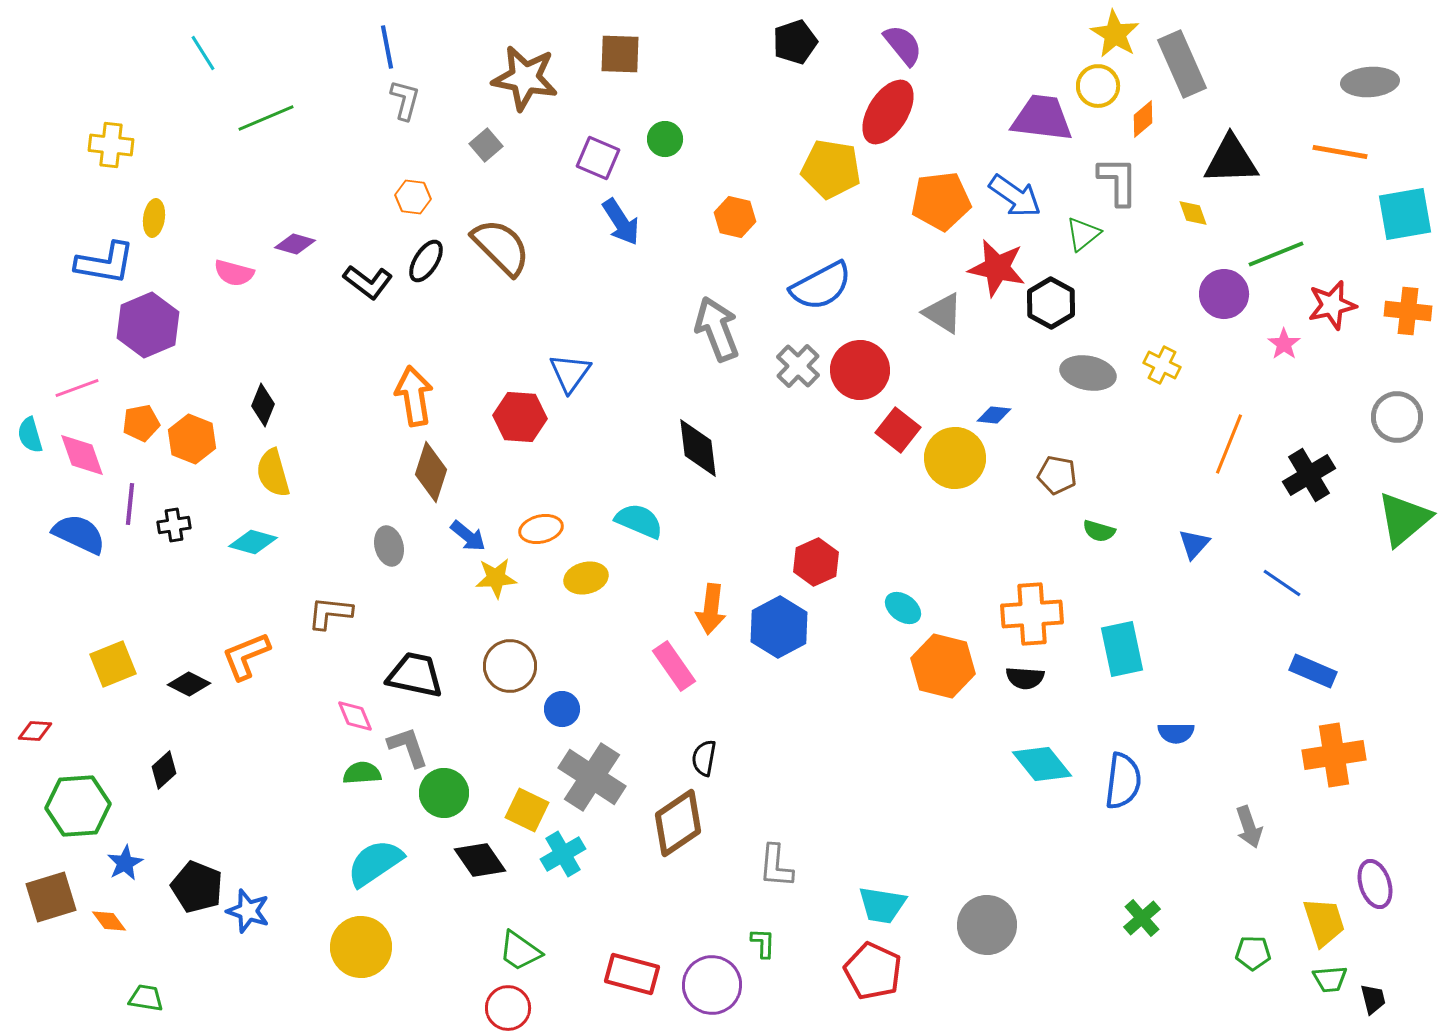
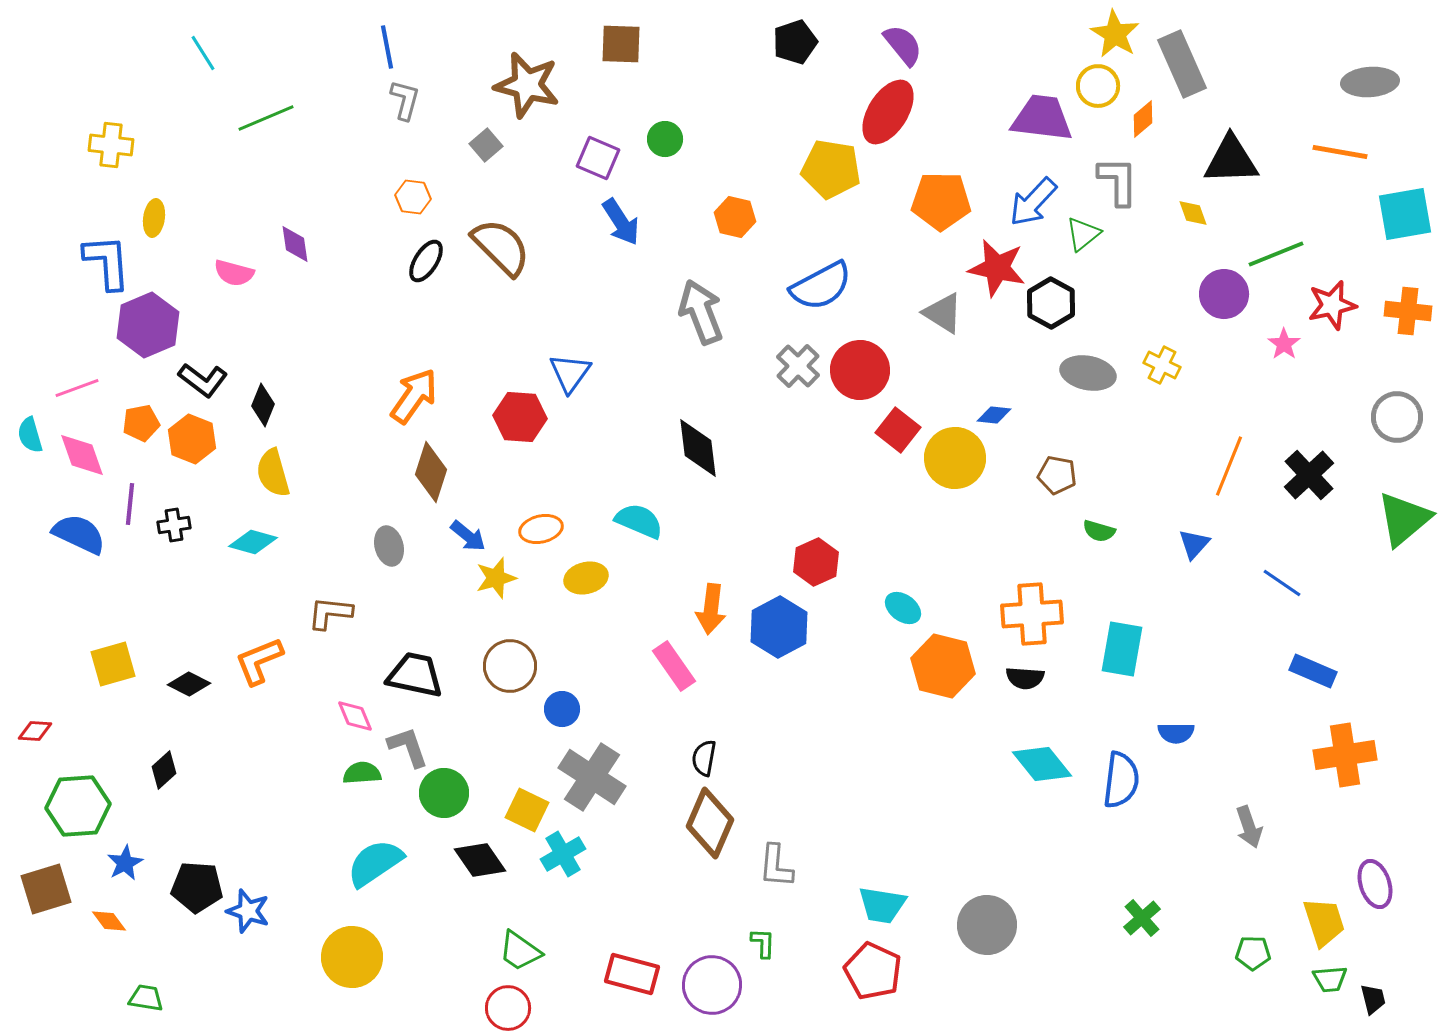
brown square at (620, 54): moved 1 px right, 10 px up
brown star at (525, 78): moved 2 px right, 7 px down; rotated 4 degrees clockwise
blue arrow at (1015, 196): moved 18 px right, 6 px down; rotated 98 degrees clockwise
orange pentagon at (941, 201): rotated 8 degrees clockwise
purple diamond at (295, 244): rotated 66 degrees clockwise
blue L-shape at (105, 263): moved 2 px right, 1 px up; rotated 104 degrees counterclockwise
black L-shape at (368, 282): moved 165 px left, 98 px down
gray arrow at (717, 329): moved 16 px left, 17 px up
orange arrow at (414, 396): rotated 44 degrees clockwise
orange line at (1229, 444): moved 22 px down
black cross at (1309, 475): rotated 12 degrees counterclockwise
yellow star at (496, 578): rotated 12 degrees counterclockwise
cyan rectangle at (1122, 649): rotated 22 degrees clockwise
orange L-shape at (246, 656): moved 13 px right, 5 px down
yellow square at (113, 664): rotated 6 degrees clockwise
orange cross at (1334, 755): moved 11 px right
blue semicircle at (1123, 781): moved 2 px left, 1 px up
brown diamond at (678, 823): moved 32 px right; rotated 32 degrees counterclockwise
black pentagon at (197, 887): rotated 18 degrees counterclockwise
brown square at (51, 897): moved 5 px left, 8 px up
yellow circle at (361, 947): moved 9 px left, 10 px down
